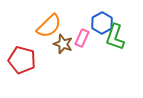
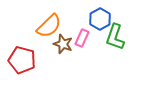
blue hexagon: moved 2 px left, 4 px up
